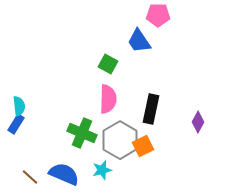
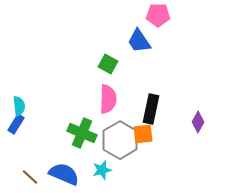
orange square: moved 12 px up; rotated 20 degrees clockwise
